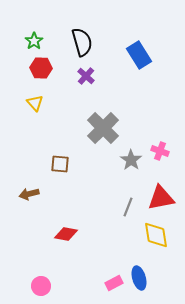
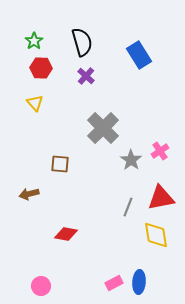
pink cross: rotated 36 degrees clockwise
blue ellipse: moved 4 px down; rotated 20 degrees clockwise
